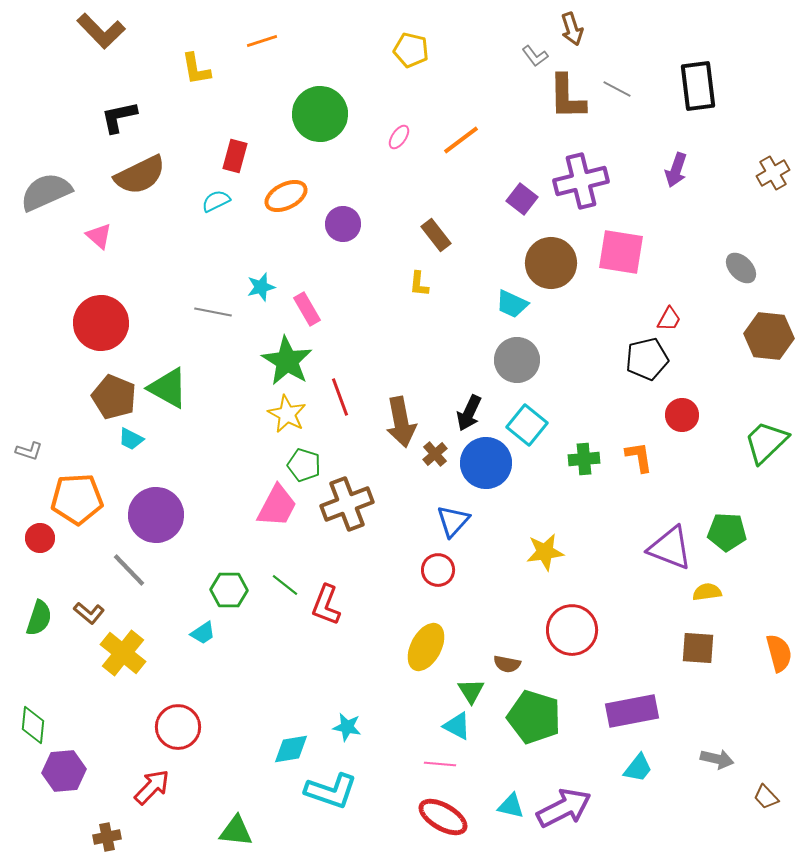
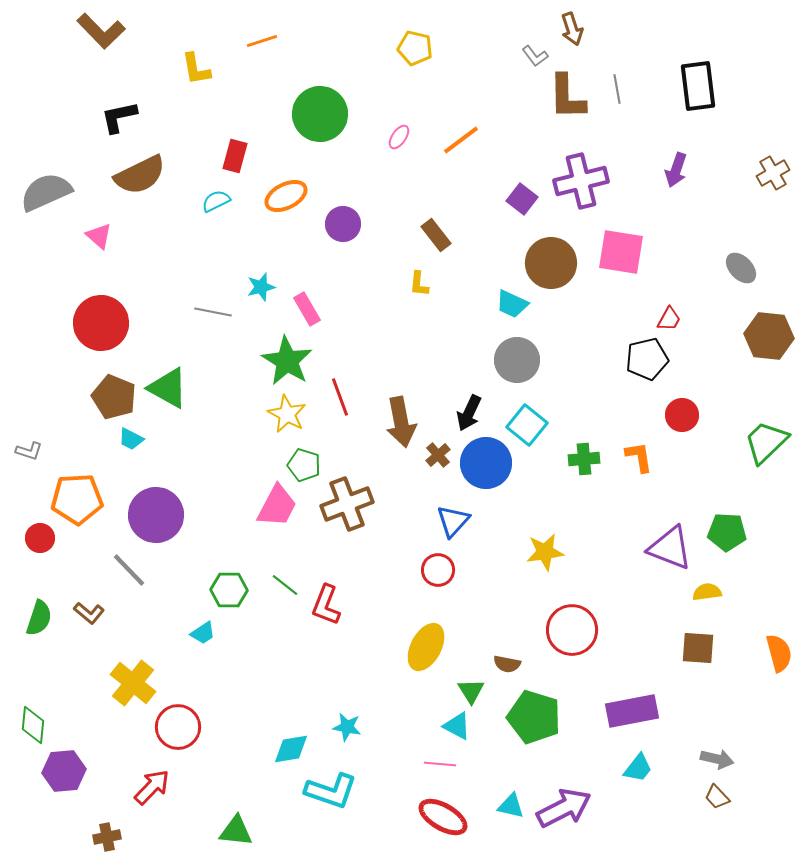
yellow pentagon at (411, 50): moved 4 px right, 2 px up
gray line at (617, 89): rotated 52 degrees clockwise
brown cross at (435, 454): moved 3 px right, 1 px down
yellow cross at (123, 653): moved 10 px right, 30 px down
brown trapezoid at (766, 797): moved 49 px left
